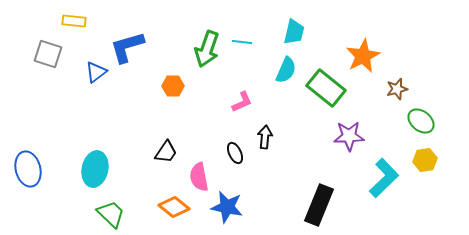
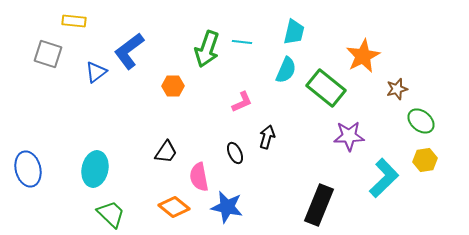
blue L-shape: moved 2 px right, 4 px down; rotated 21 degrees counterclockwise
black arrow: moved 2 px right; rotated 10 degrees clockwise
